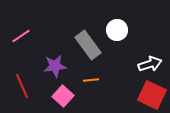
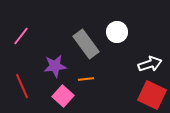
white circle: moved 2 px down
pink line: rotated 18 degrees counterclockwise
gray rectangle: moved 2 px left, 1 px up
orange line: moved 5 px left, 1 px up
